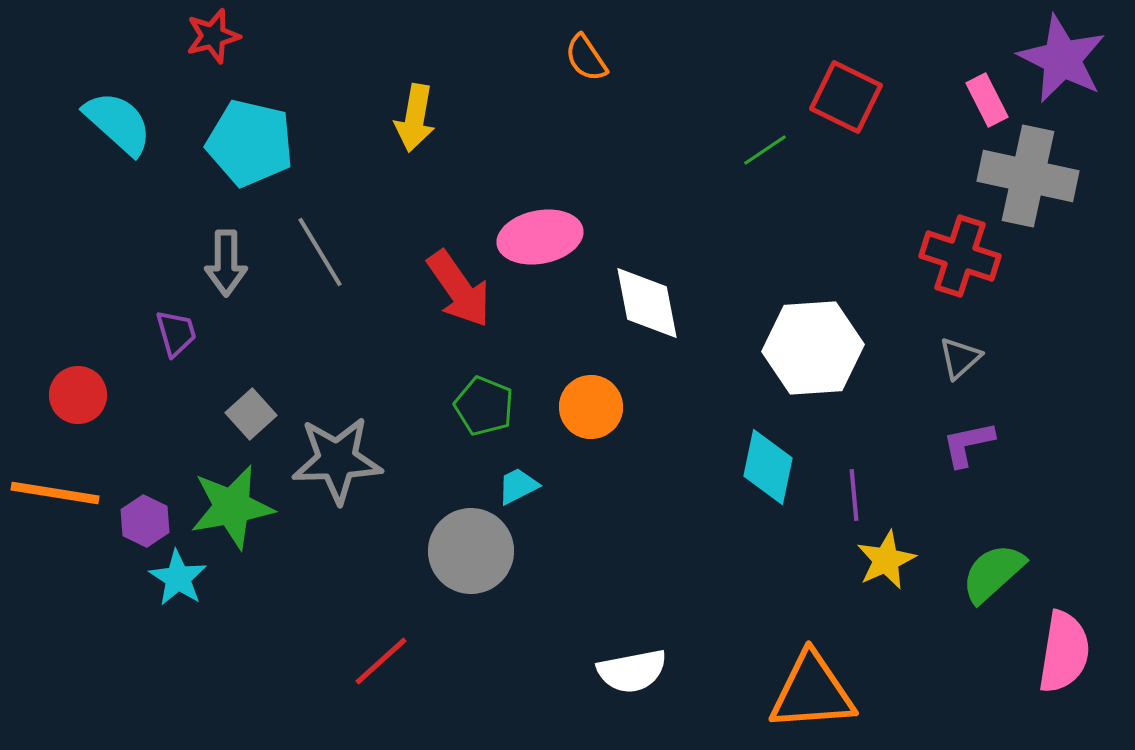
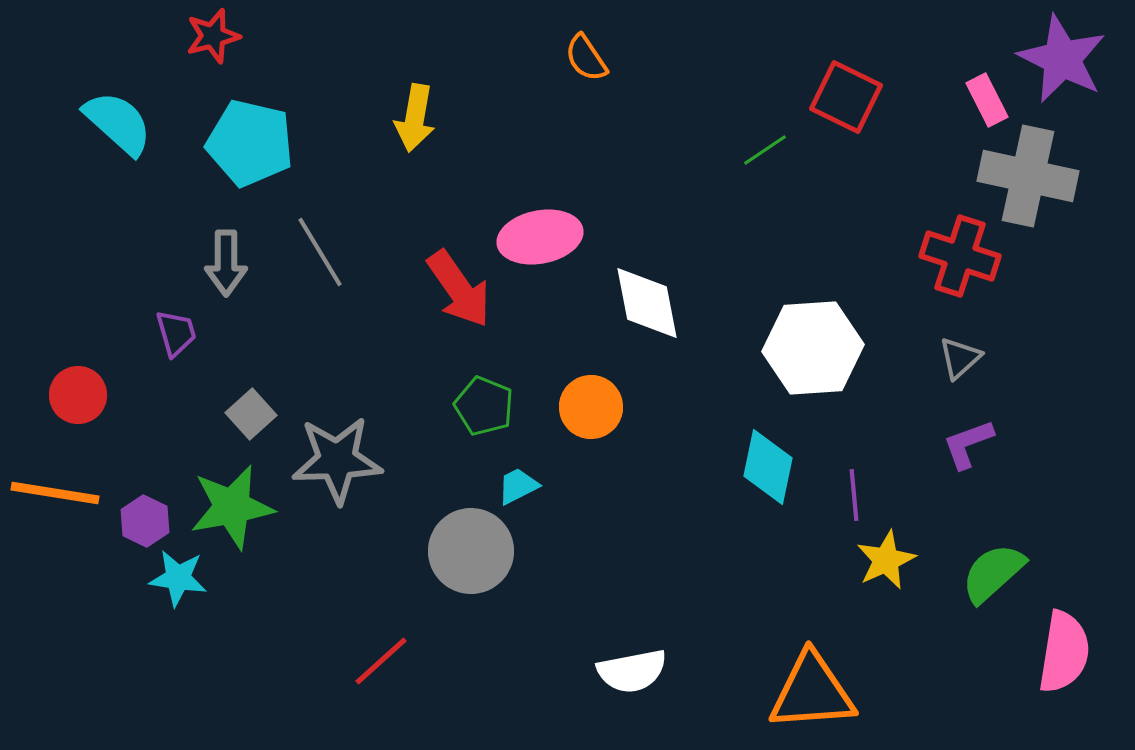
purple L-shape: rotated 8 degrees counterclockwise
cyan star: rotated 24 degrees counterclockwise
